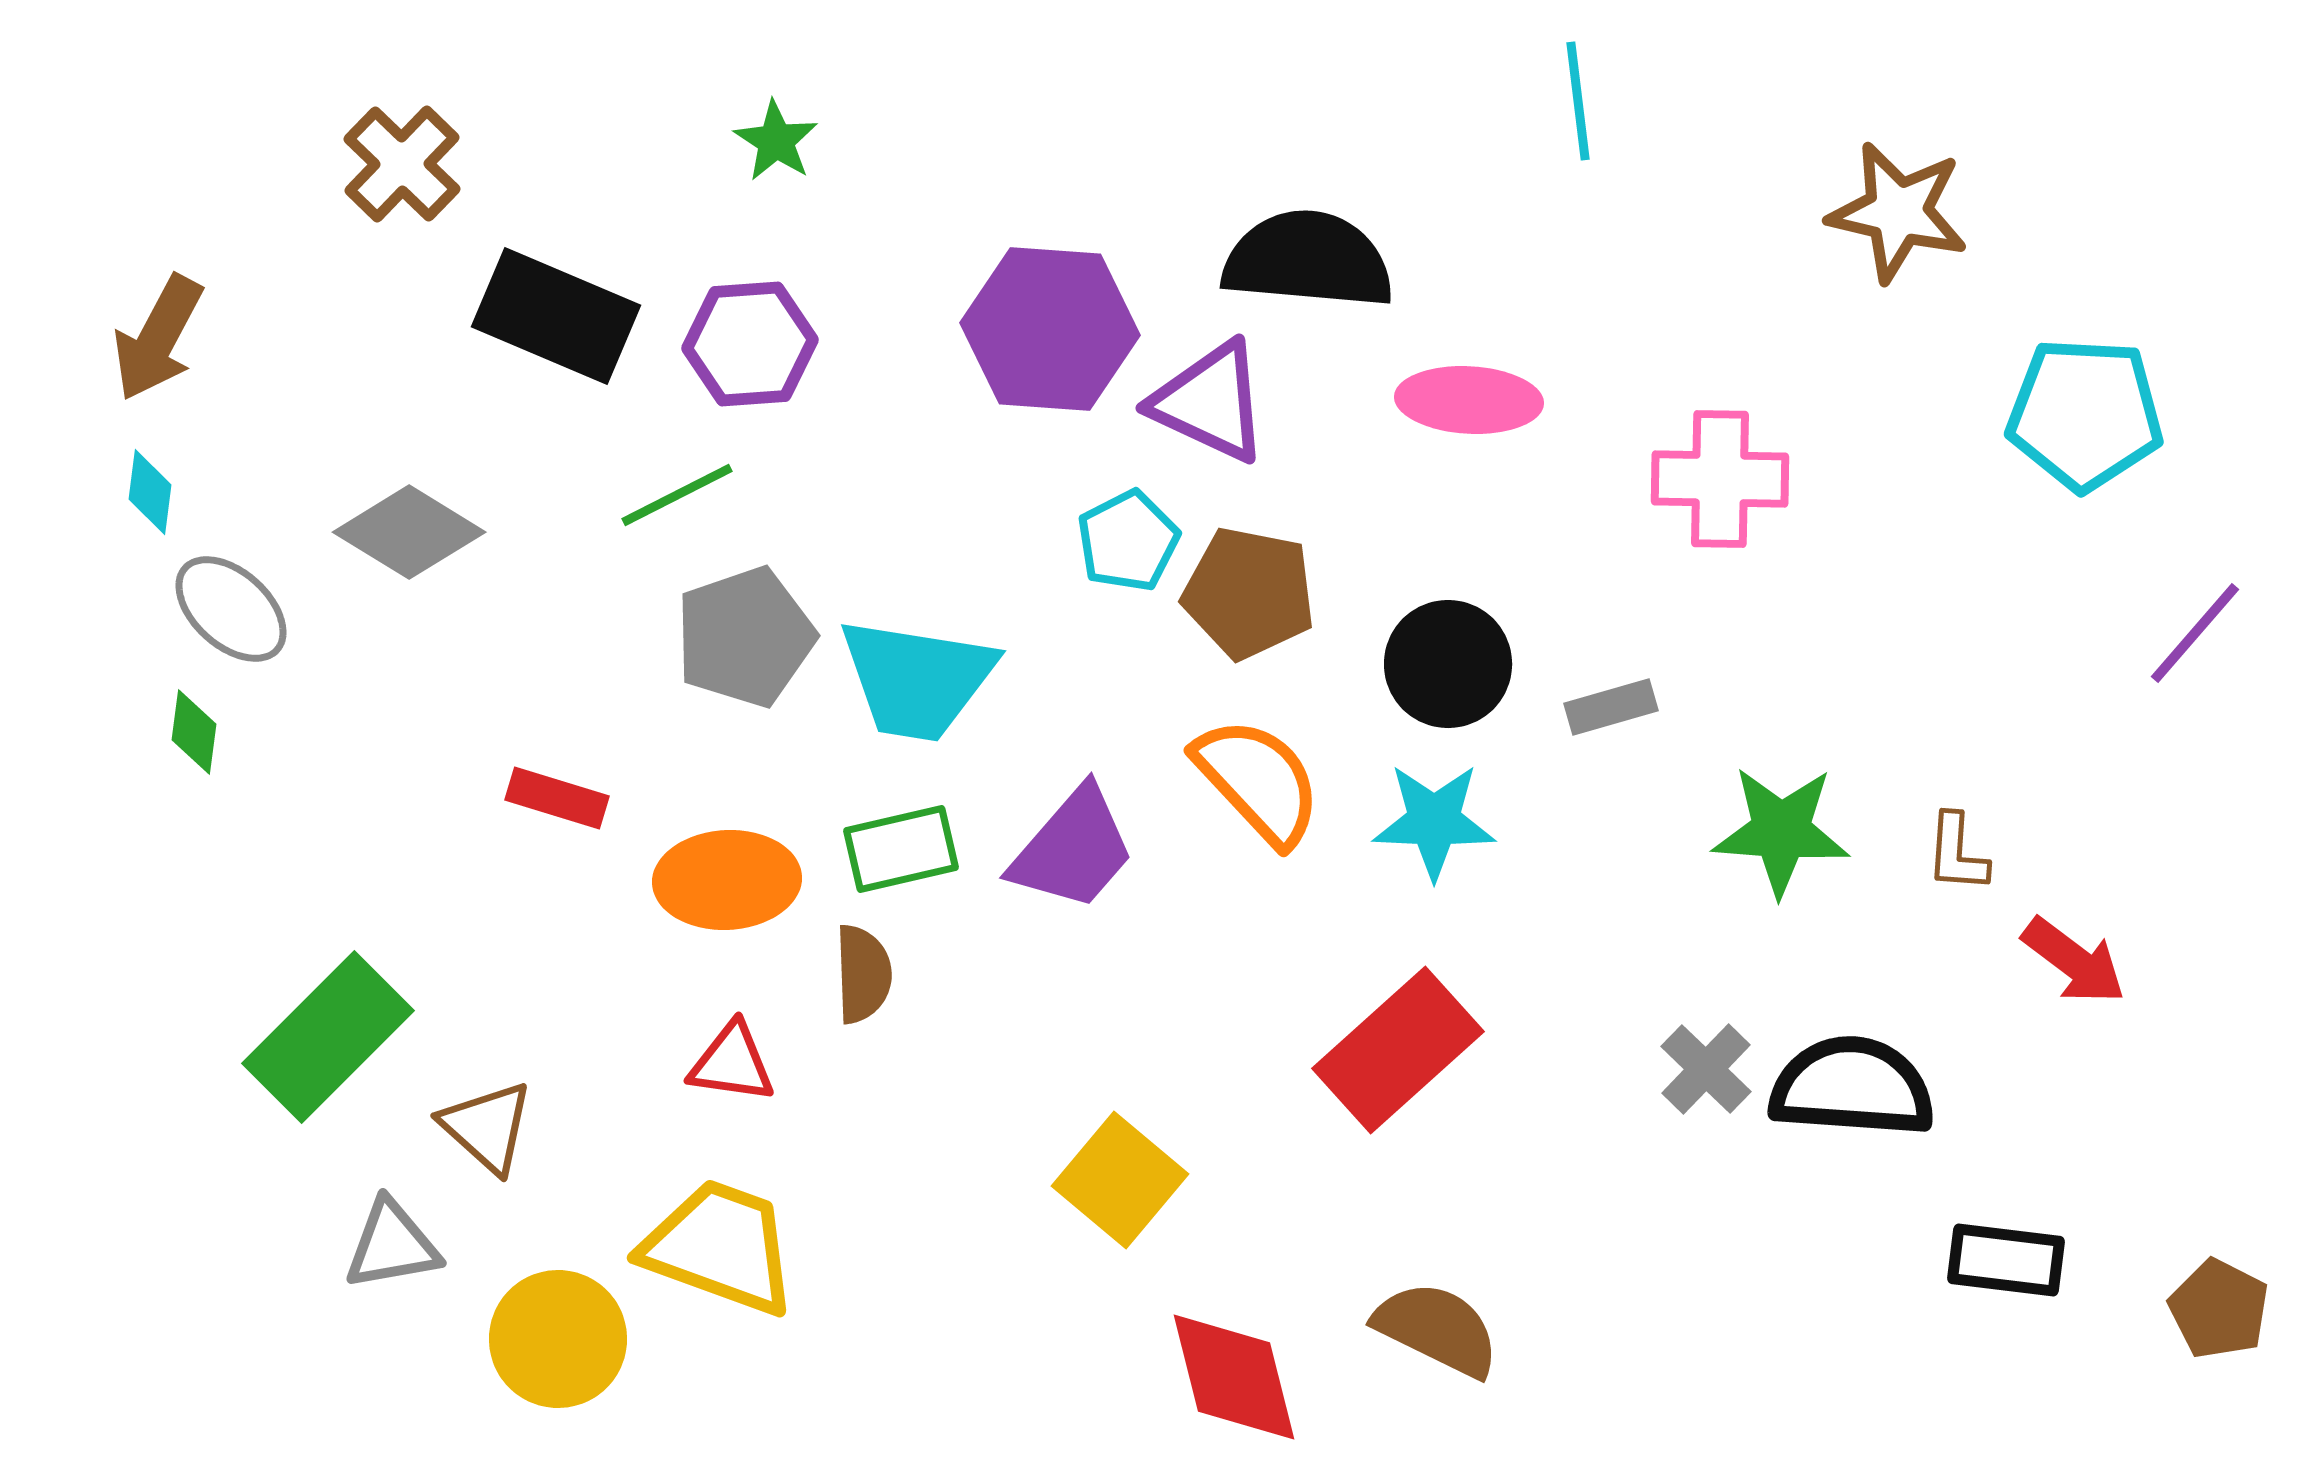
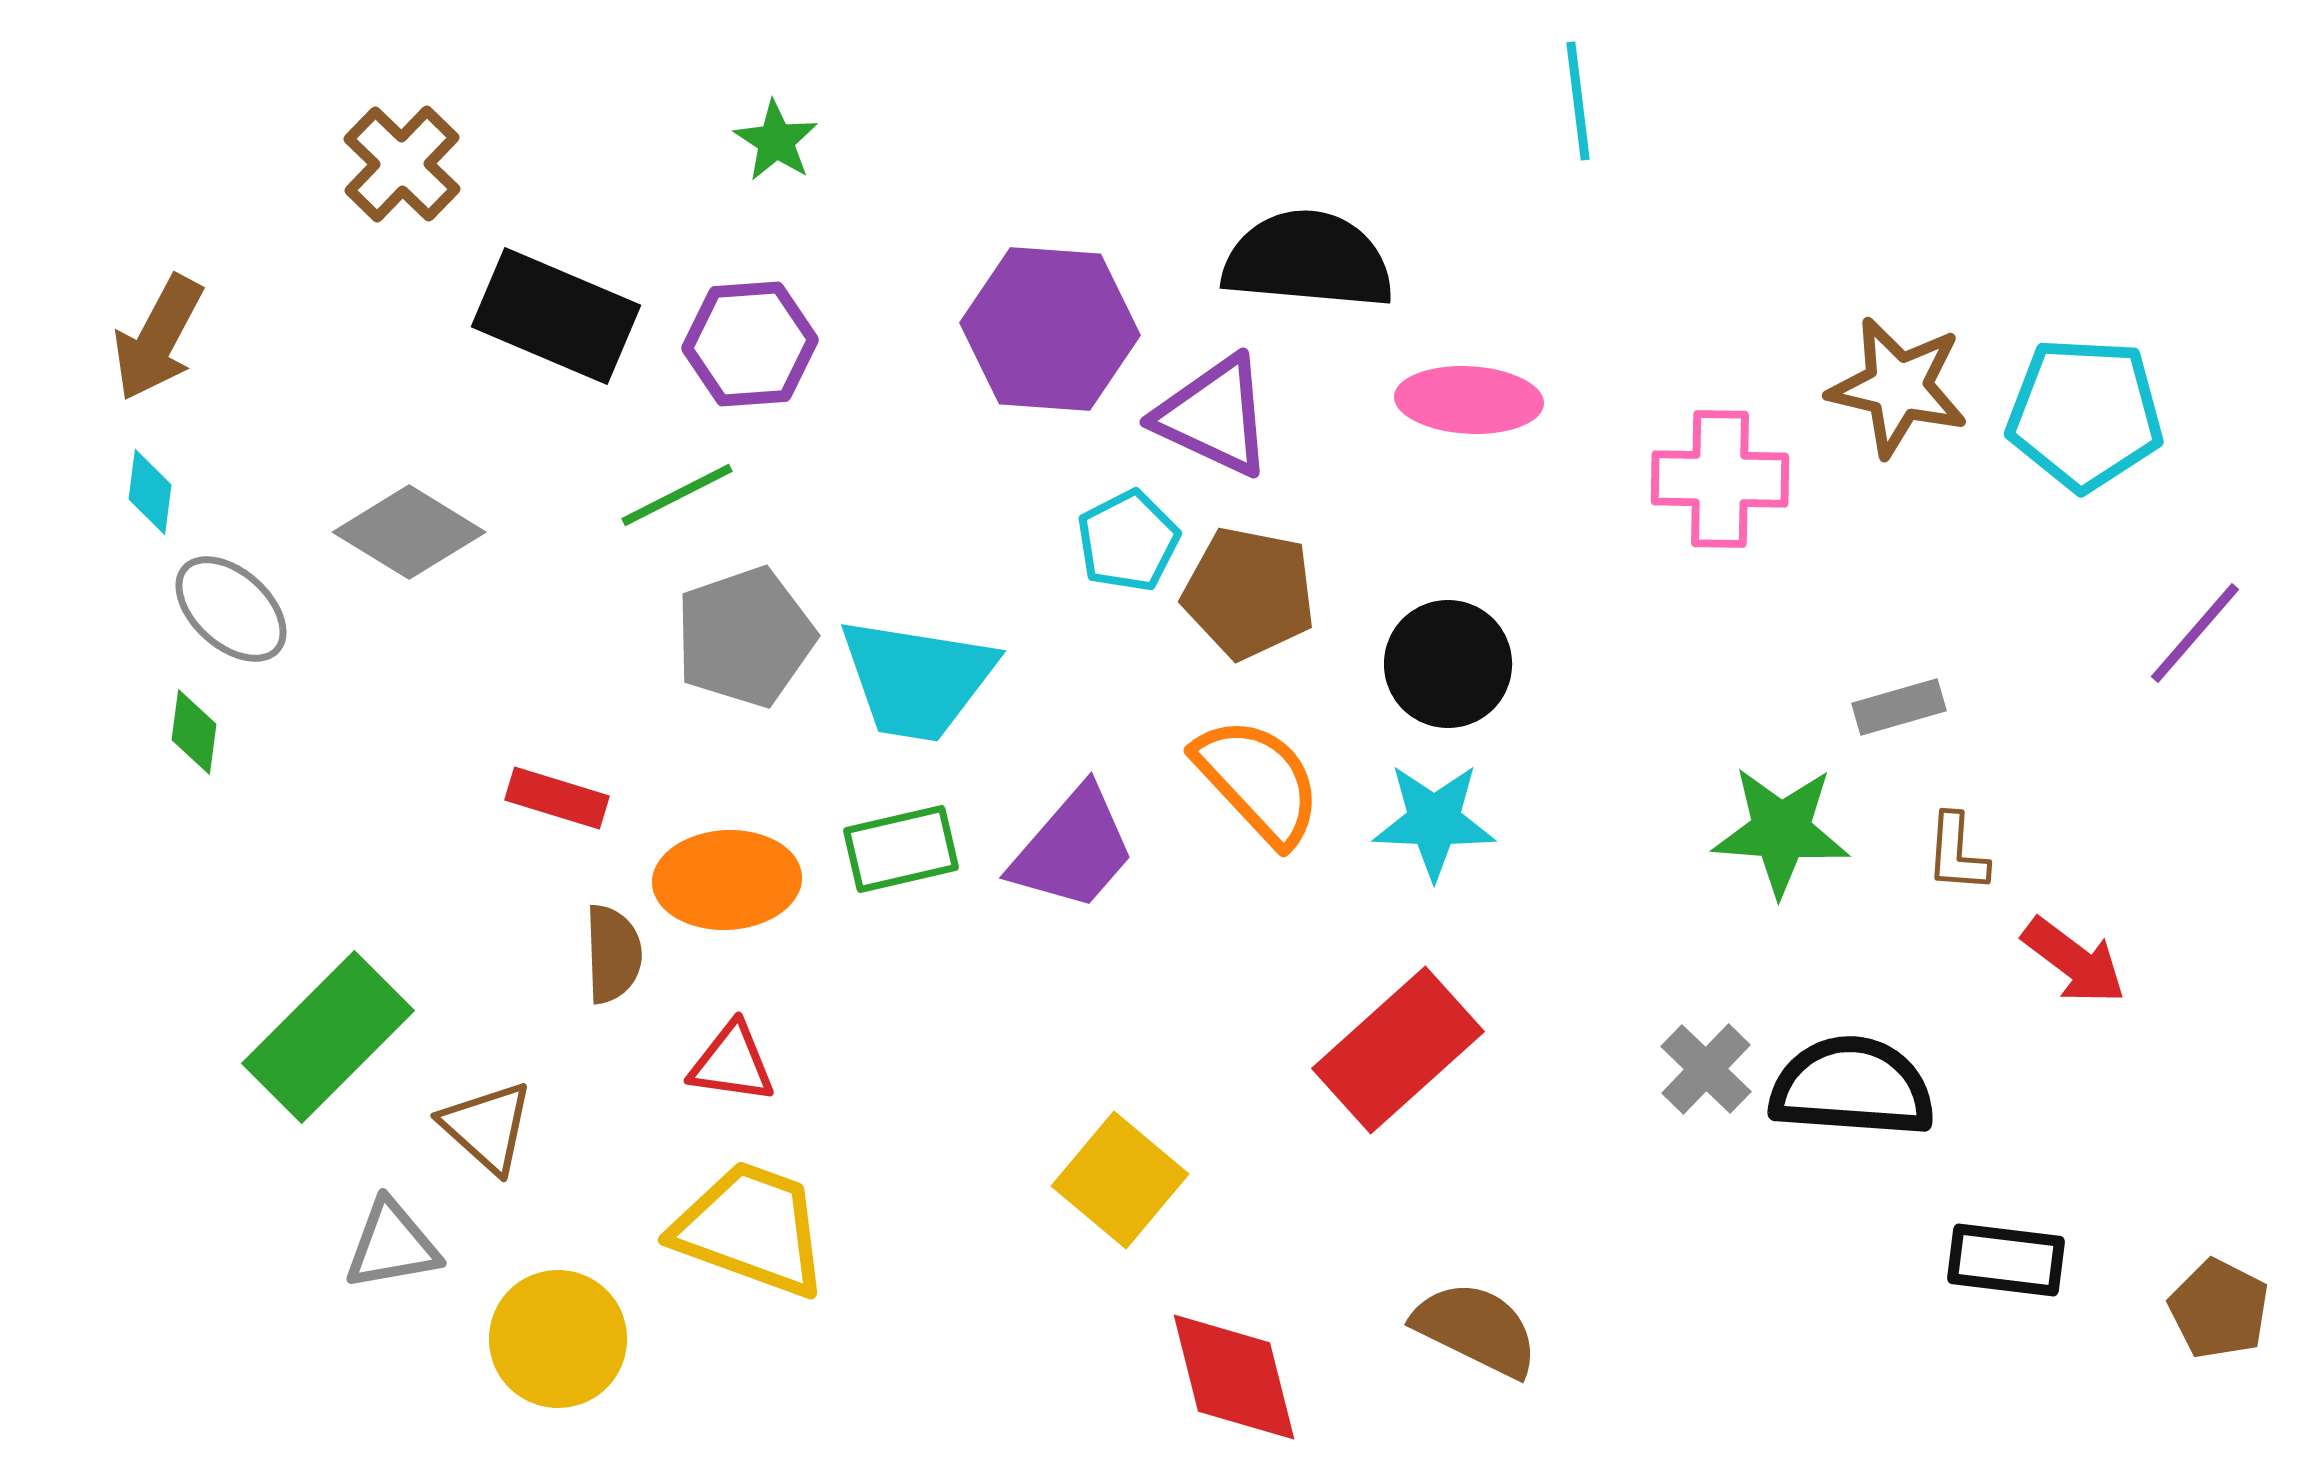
brown star at (1898, 212): moved 175 px down
purple triangle at (1210, 402): moved 4 px right, 14 px down
gray rectangle at (1611, 707): moved 288 px right
brown semicircle at (863, 974): moved 250 px left, 20 px up
yellow trapezoid at (720, 1247): moved 31 px right, 18 px up
brown semicircle at (1437, 1329): moved 39 px right
